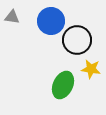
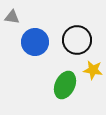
blue circle: moved 16 px left, 21 px down
yellow star: moved 2 px right, 1 px down
green ellipse: moved 2 px right
